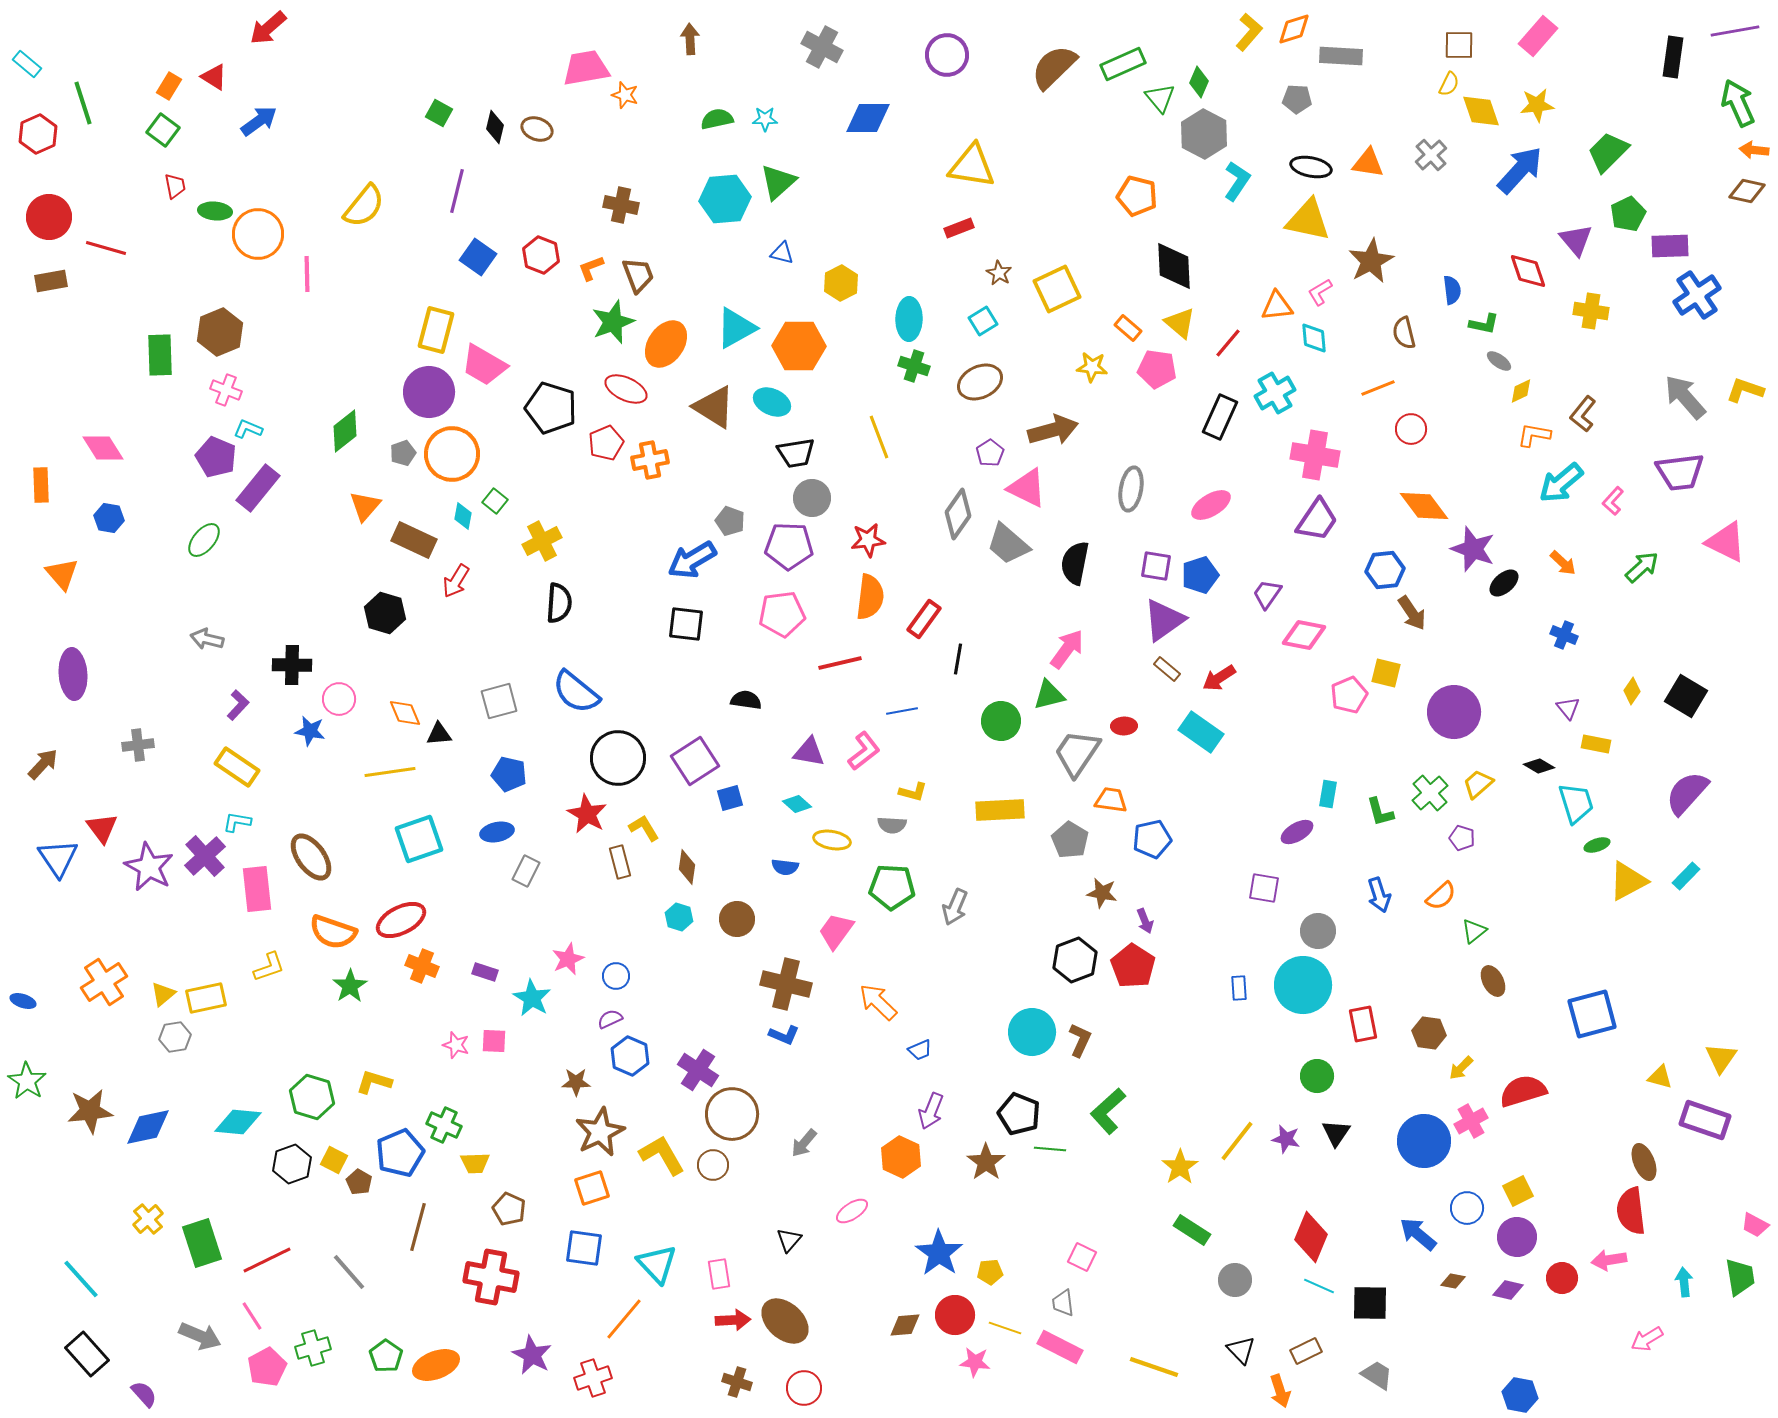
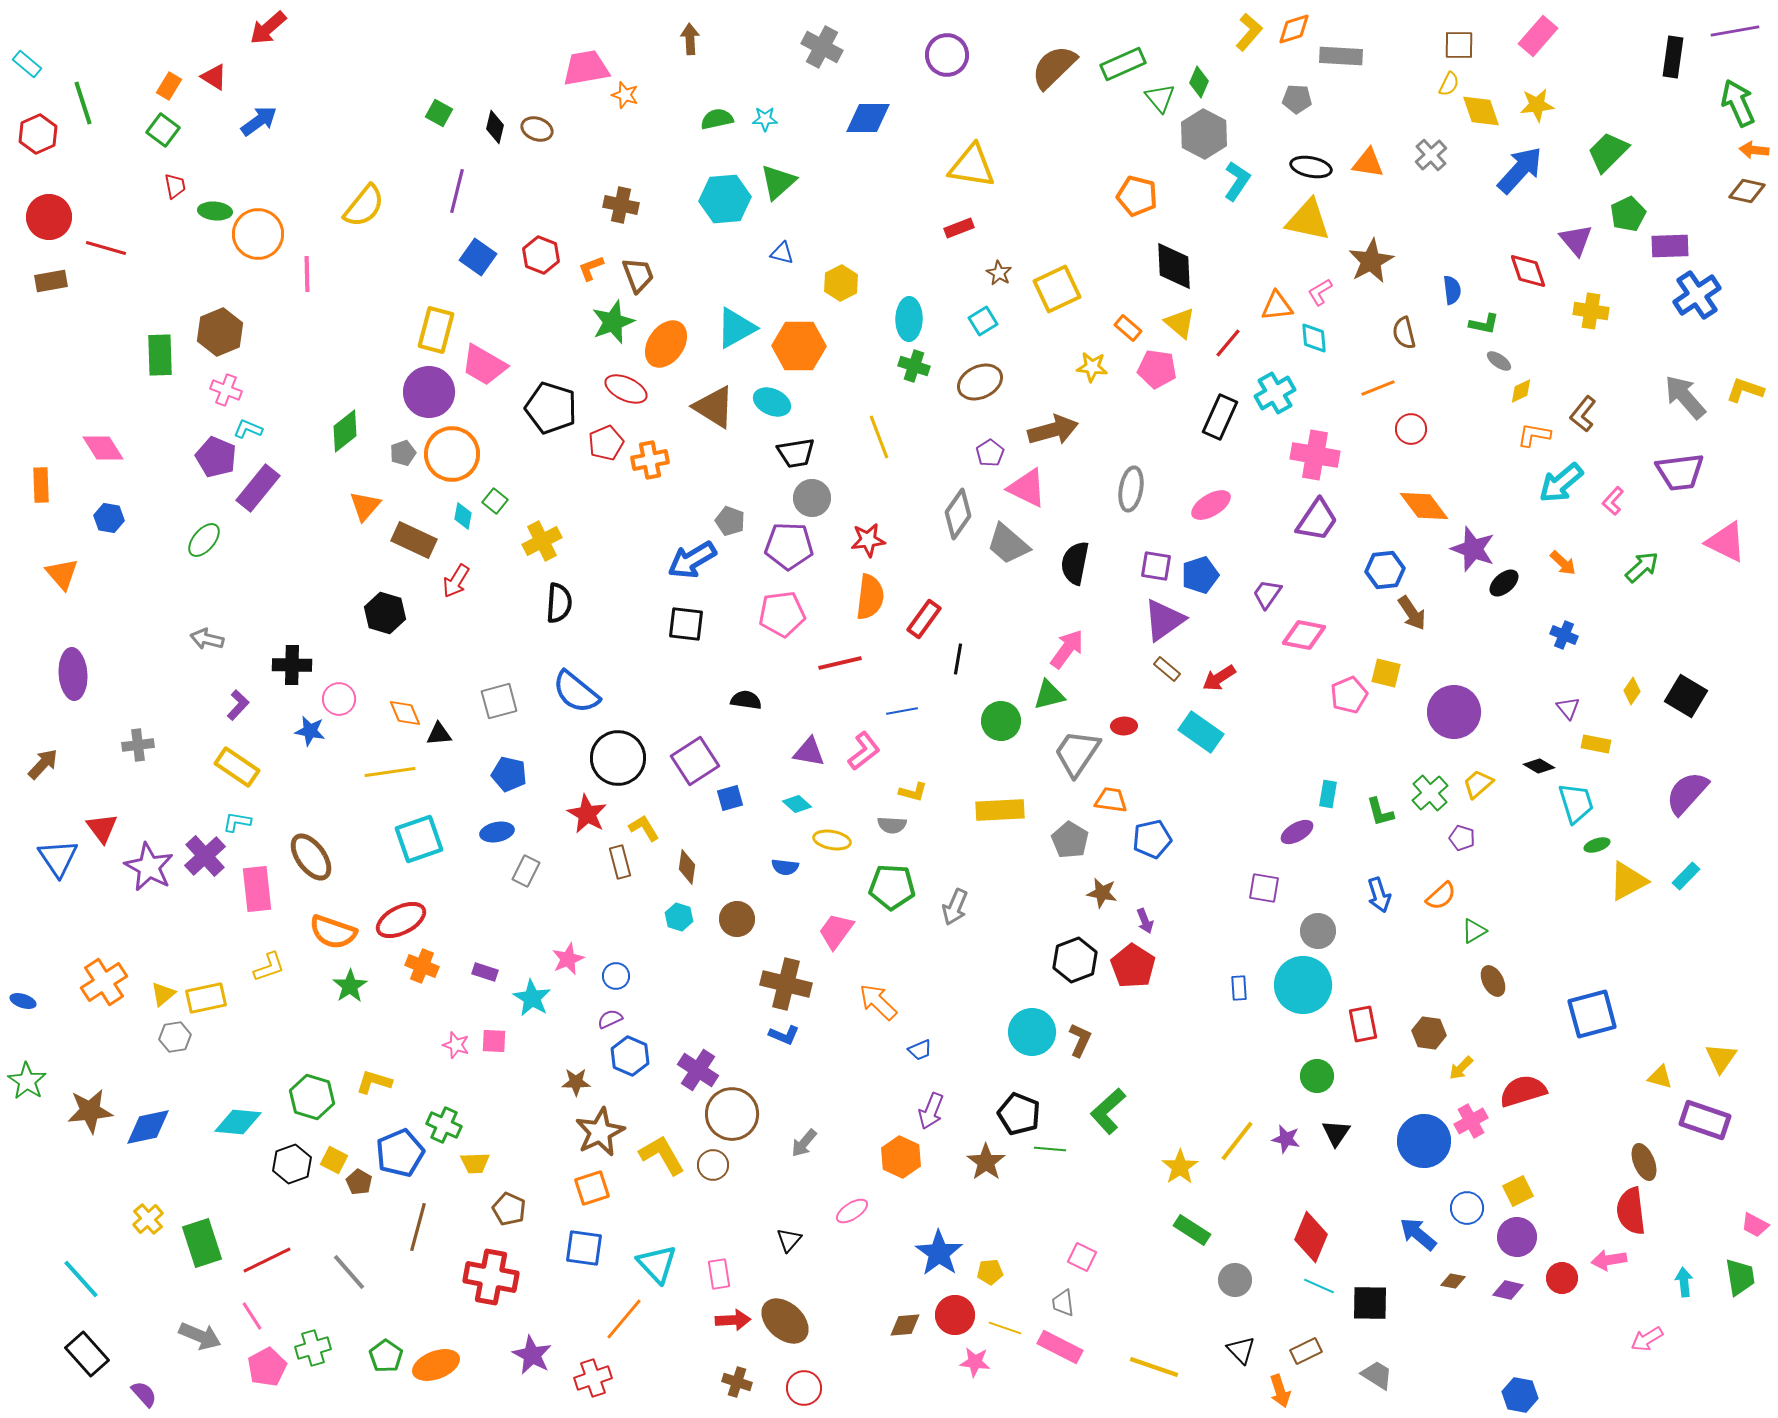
green triangle at (1474, 931): rotated 8 degrees clockwise
